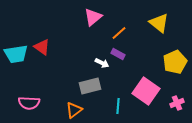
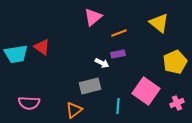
orange line: rotated 21 degrees clockwise
purple rectangle: rotated 40 degrees counterclockwise
